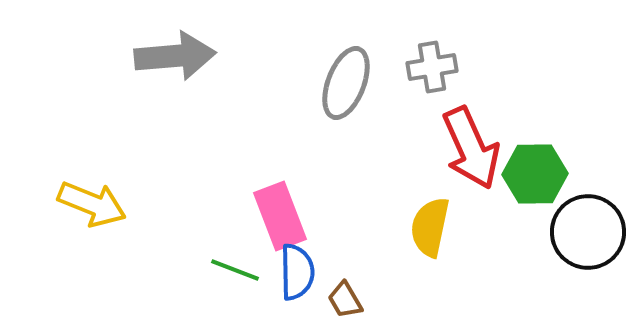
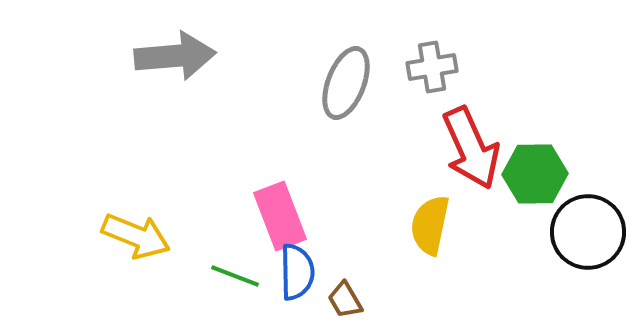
yellow arrow: moved 44 px right, 32 px down
yellow semicircle: moved 2 px up
green line: moved 6 px down
